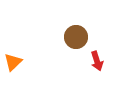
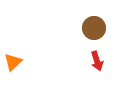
brown circle: moved 18 px right, 9 px up
